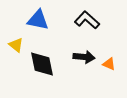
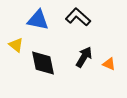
black L-shape: moved 9 px left, 3 px up
black arrow: rotated 65 degrees counterclockwise
black diamond: moved 1 px right, 1 px up
